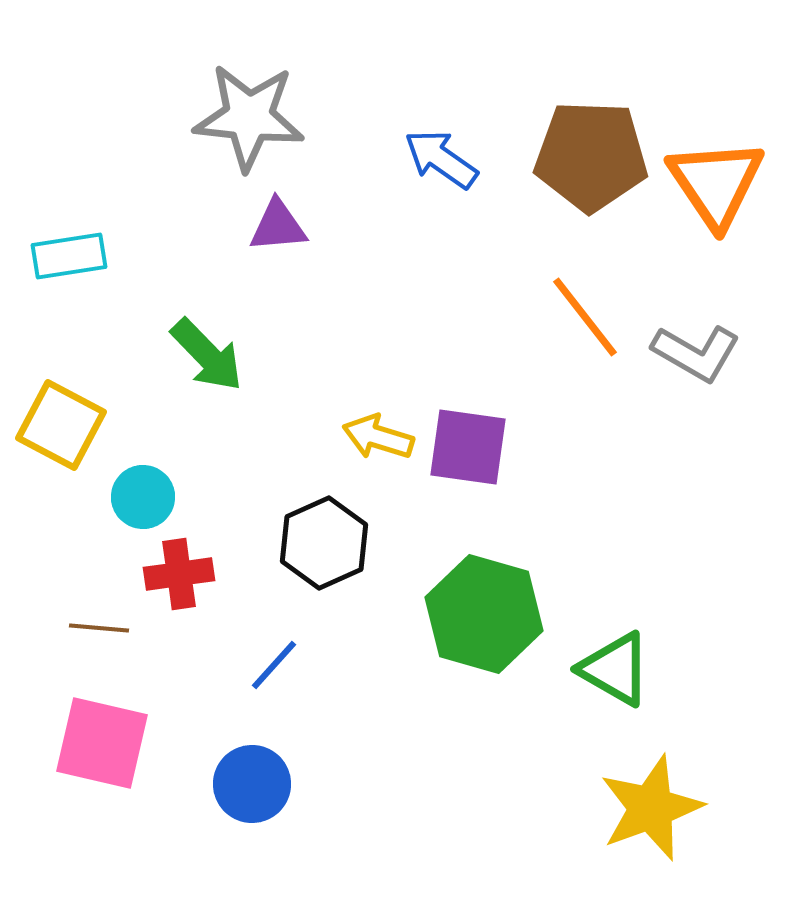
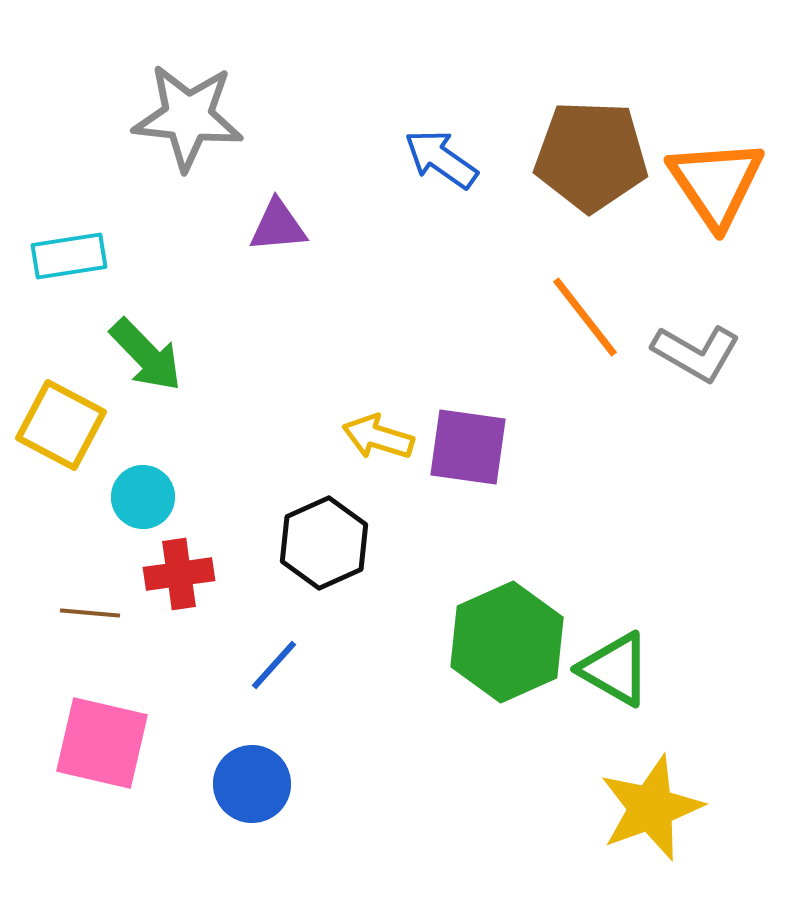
gray star: moved 61 px left
green arrow: moved 61 px left
green hexagon: moved 23 px right, 28 px down; rotated 20 degrees clockwise
brown line: moved 9 px left, 15 px up
